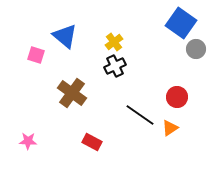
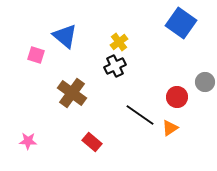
yellow cross: moved 5 px right
gray circle: moved 9 px right, 33 px down
red rectangle: rotated 12 degrees clockwise
